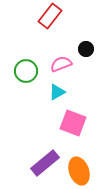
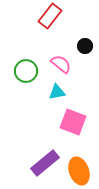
black circle: moved 1 px left, 3 px up
pink semicircle: rotated 60 degrees clockwise
cyan triangle: rotated 18 degrees clockwise
pink square: moved 1 px up
